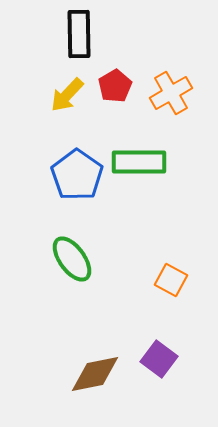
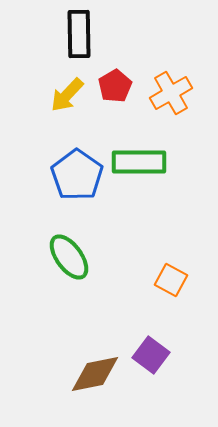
green ellipse: moved 3 px left, 2 px up
purple square: moved 8 px left, 4 px up
